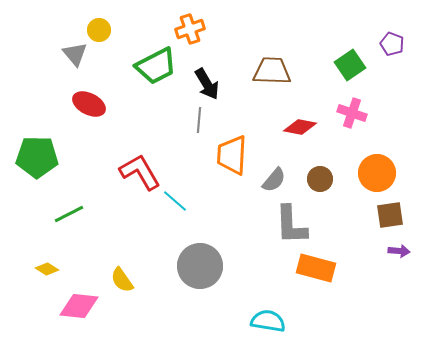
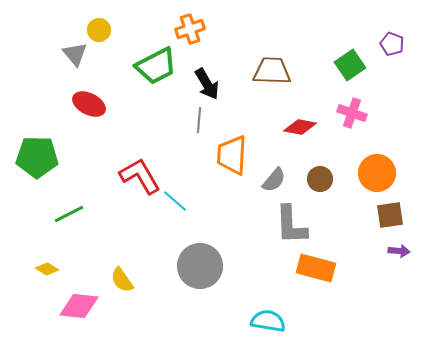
red L-shape: moved 4 px down
